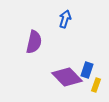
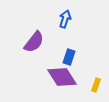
purple semicircle: rotated 25 degrees clockwise
blue rectangle: moved 18 px left, 13 px up
purple diamond: moved 5 px left; rotated 12 degrees clockwise
